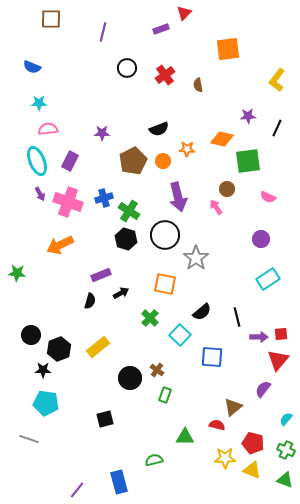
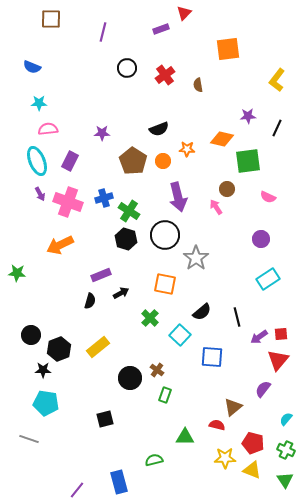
brown pentagon at (133, 161): rotated 12 degrees counterclockwise
purple arrow at (259, 337): rotated 144 degrees clockwise
green triangle at (285, 480): rotated 36 degrees clockwise
